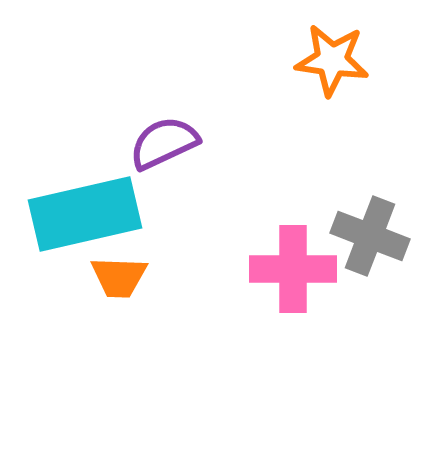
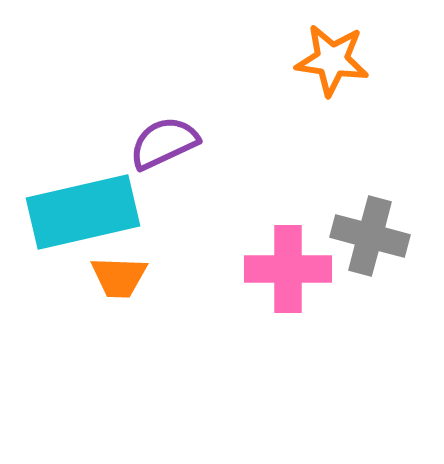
cyan rectangle: moved 2 px left, 2 px up
gray cross: rotated 6 degrees counterclockwise
pink cross: moved 5 px left
